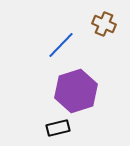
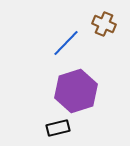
blue line: moved 5 px right, 2 px up
